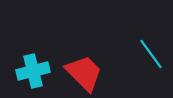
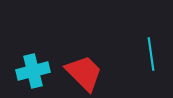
cyan line: rotated 28 degrees clockwise
